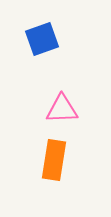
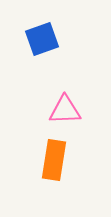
pink triangle: moved 3 px right, 1 px down
